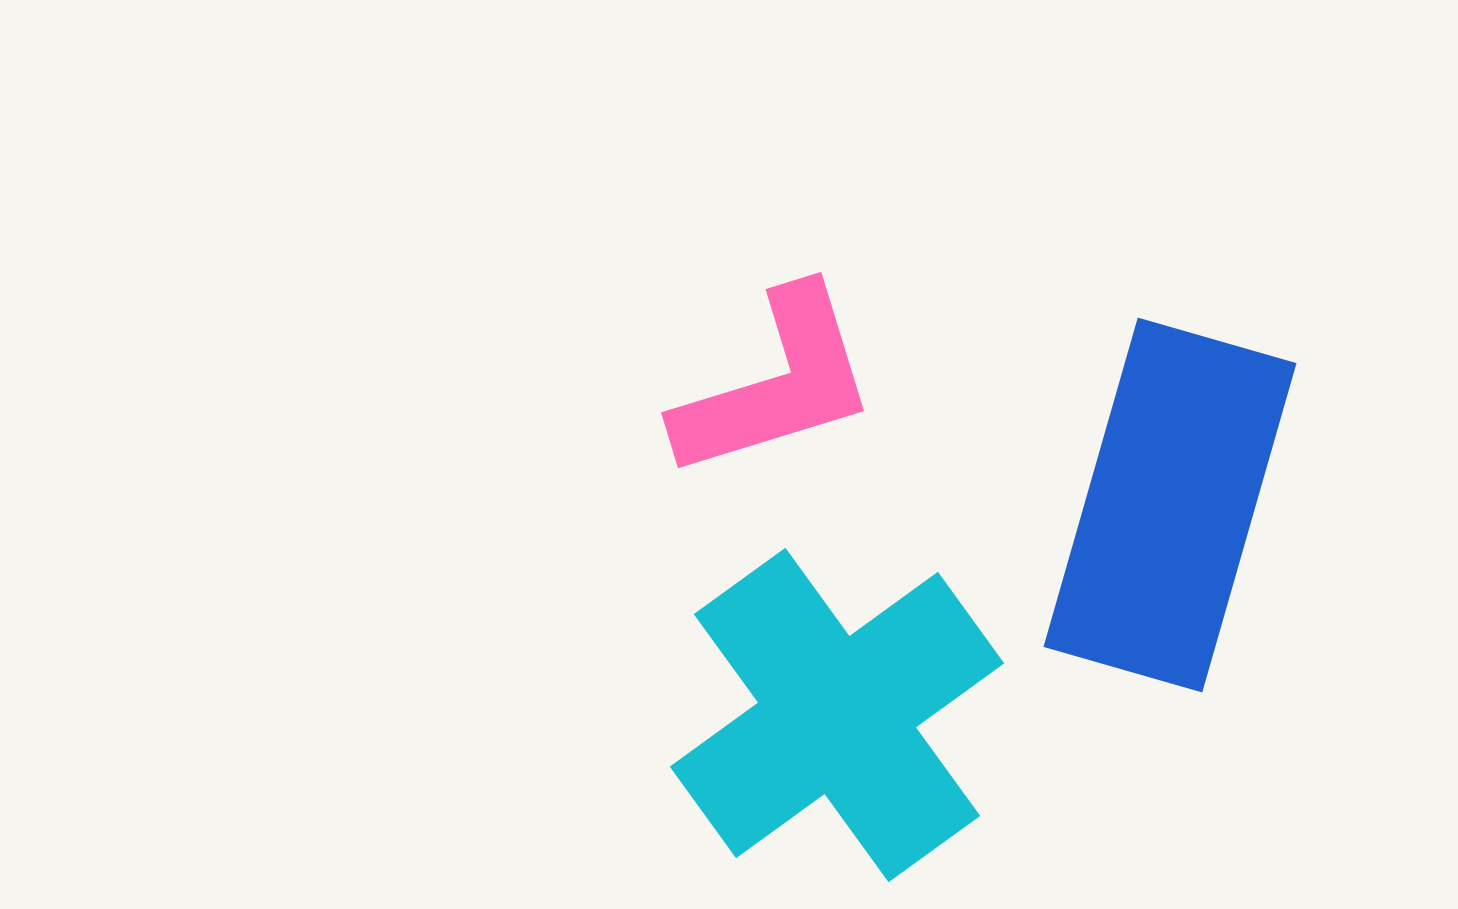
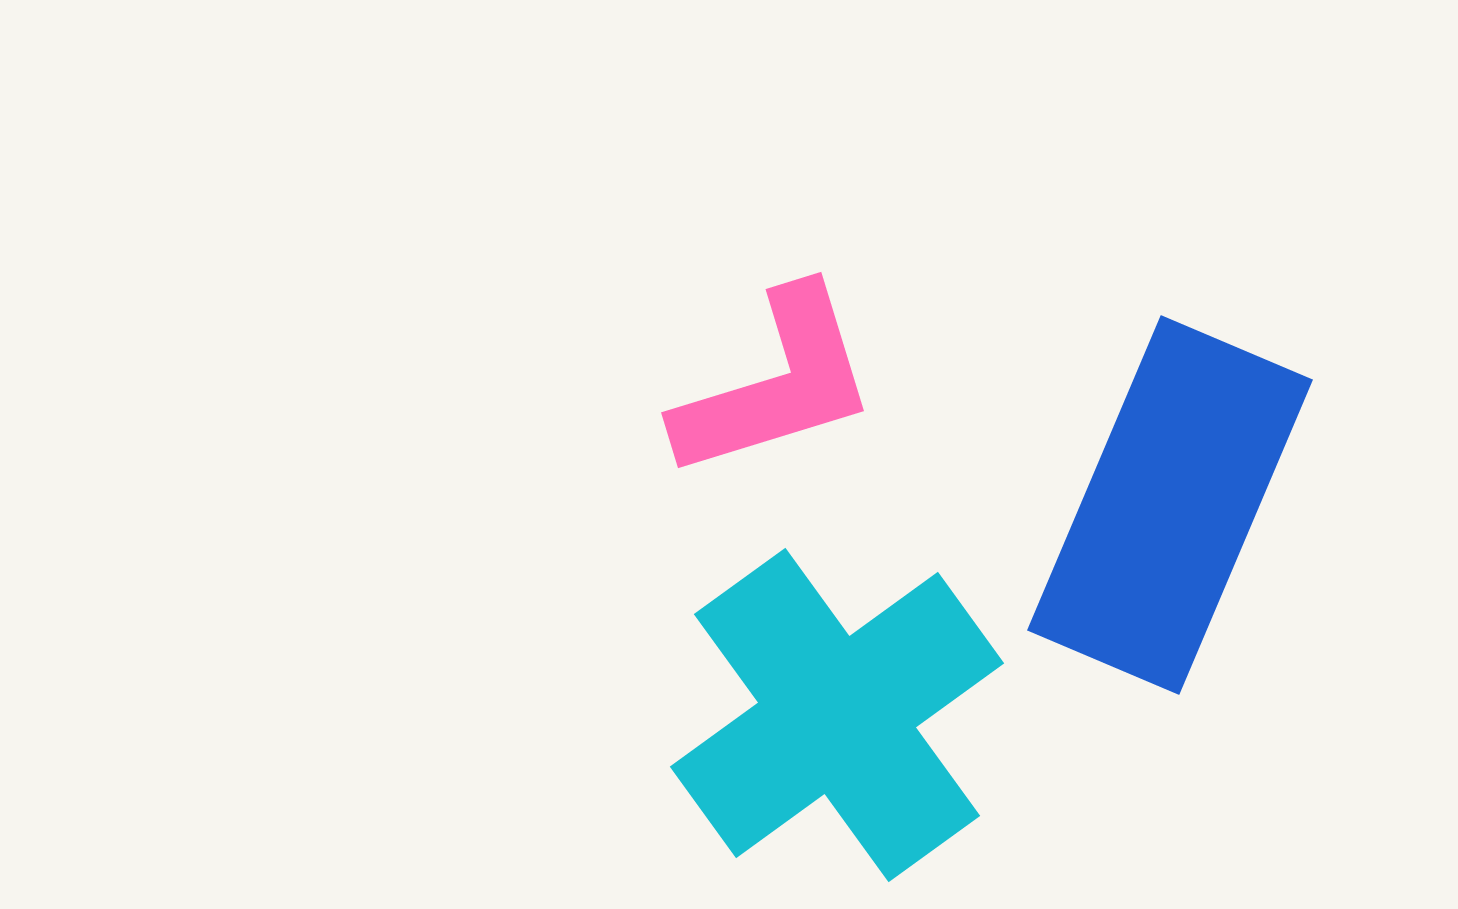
blue rectangle: rotated 7 degrees clockwise
